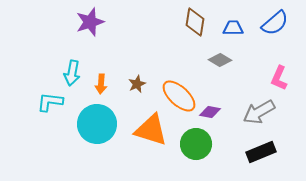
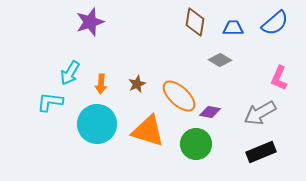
cyan arrow: moved 2 px left; rotated 20 degrees clockwise
gray arrow: moved 1 px right, 1 px down
orange triangle: moved 3 px left, 1 px down
